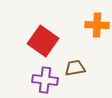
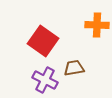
brown trapezoid: moved 1 px left
purple cross: rotated 20 degrees clockwise
